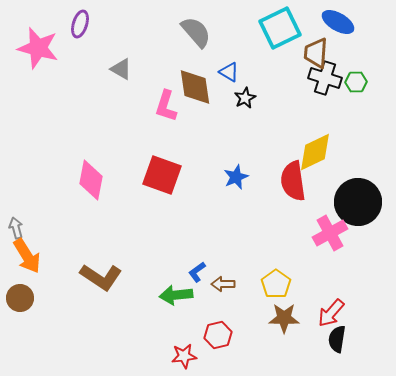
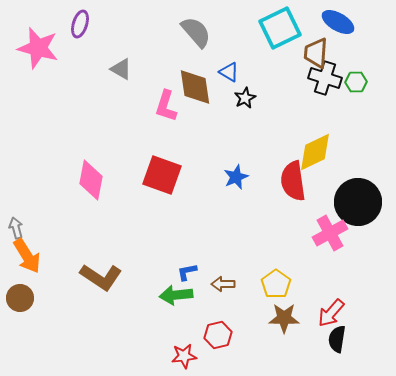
blue L-shape: moved 10 px left; rotated 25 degrees clockwise
